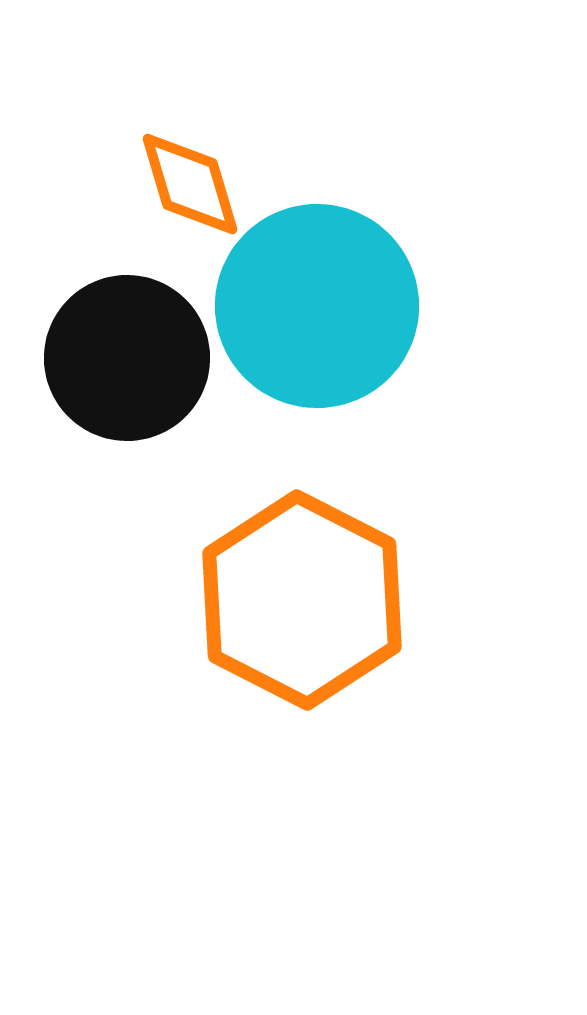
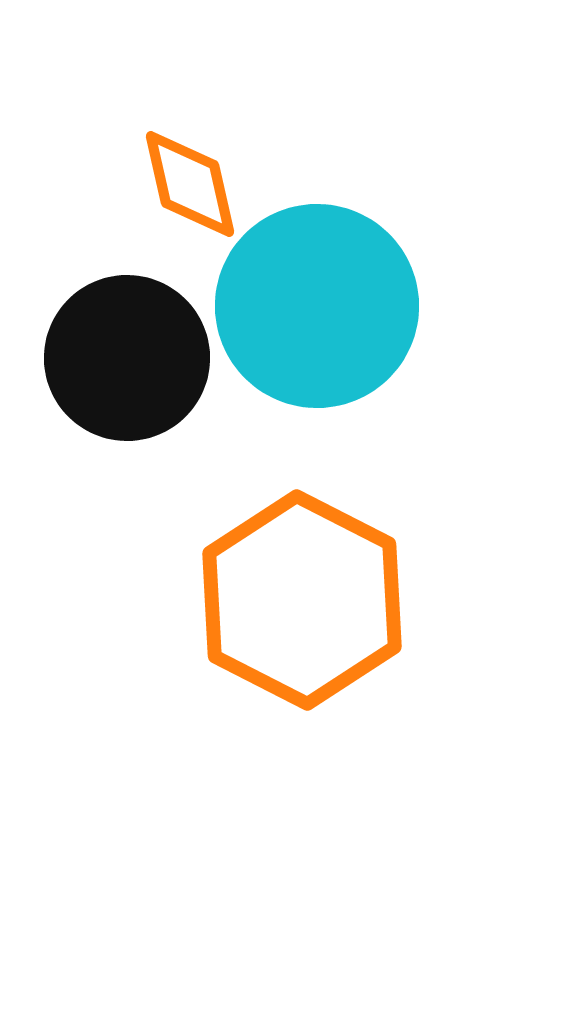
orange diamond: rotated 4 degrees clockwise
